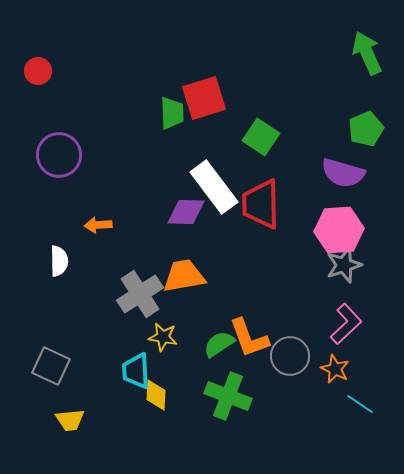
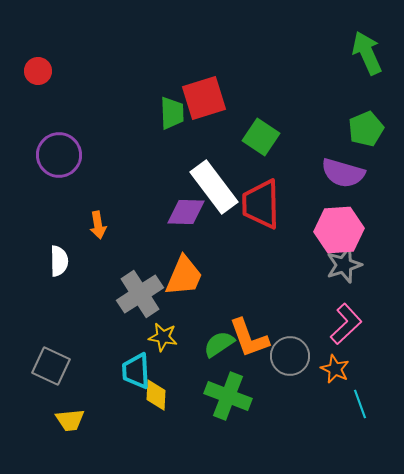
orange arrow: rotated 96 degrees counterclockwise
orange trapezoid: rotated 123 degrees clockwise
cyan line: rotated 36 degrees clockwise
